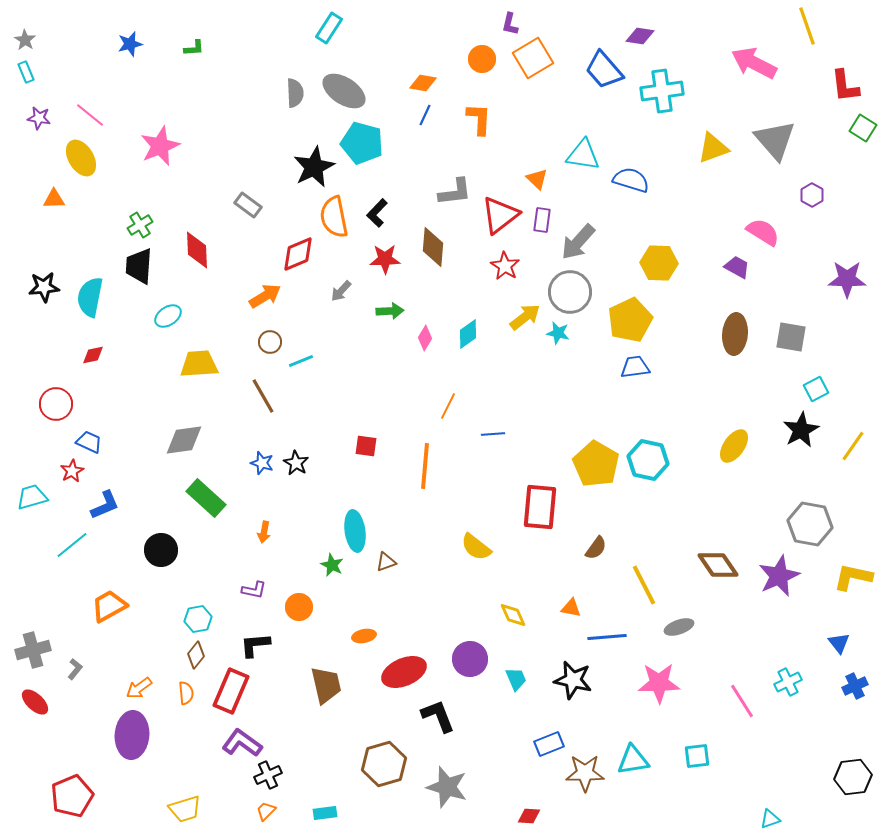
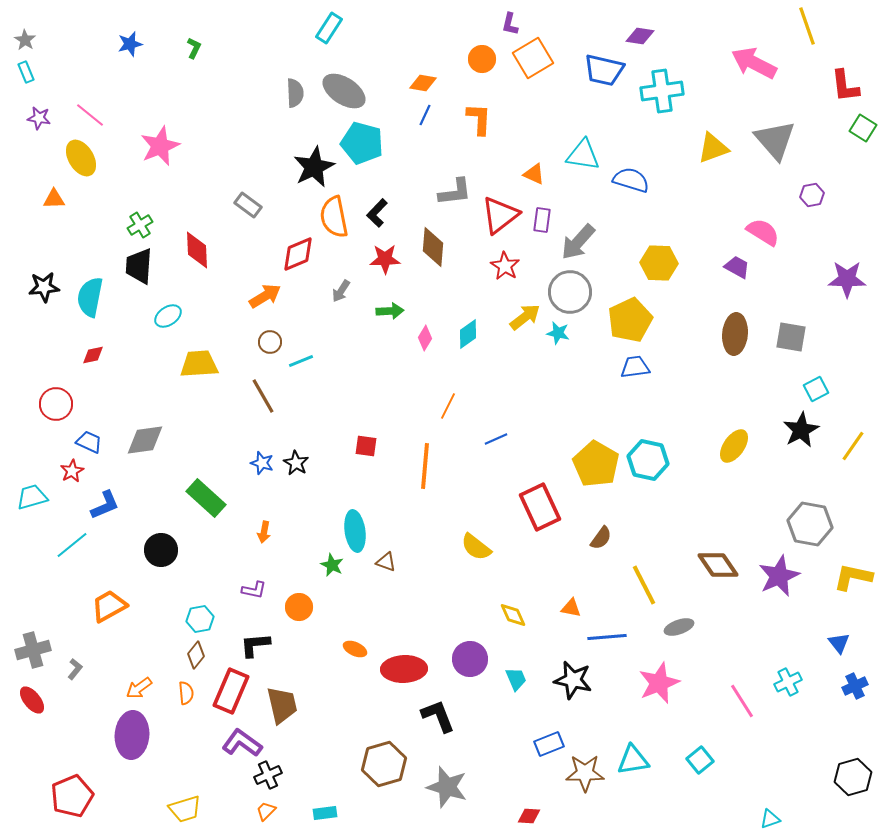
green L-shape at (194, 48): rotated 60 degrees counterclockwise
blue trapezoid at (604, 70): rotated 36 degrees counterclockwise
orange triangle at (537, 179): moved 3 px left, 5 px up; rotated 20 degrees counterclockwise
purple hexagon at (812, 195): rotated 20 degrees clockwise
gray arrow at (341, 291): rotated 10 degrees counterclockwise
blue line at (493, 434): moved 3 px right, 5 px down; rotated 20 degrees counterclockwise
gray diamond at (184, 440): moved 39 px left
red rectangle at (540, 507): rotated 30 degrees counterclockwise
brown semicircle at (596, 548): moved 5 px right, 10 px up
brown triangle at (386, 562): rotated 40 degrees clockwise
cyan hexagon at (198, 619): moved 2 px right
orange ellipse at (364, 636): moved 9 px left, 13 px down; rotated 35 degrees clockwise
red ellipse at (404, 672): moved 3 px up; rotated 21 degrees clockwise
pink star at (659, 683): rotated 21 degrees counterclockwise
brown trapezoid at (326, 685): moved 44 px left, 20 px down
red ellipse at (35, 702): moved 3 px left, 2 px up; rotated 8 degrees clockwise
cyan square at (697, 756): moved 3 px right, 4 px down; rotated 32 degrees counterclockwise
black hexagon at (853, 777): rotated 9 degrees counterclockwise
